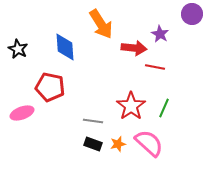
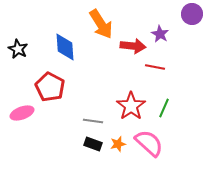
red arrow: moved 1 px left, 2 px up
red pentagon: rotated 16 degrees clockwise
